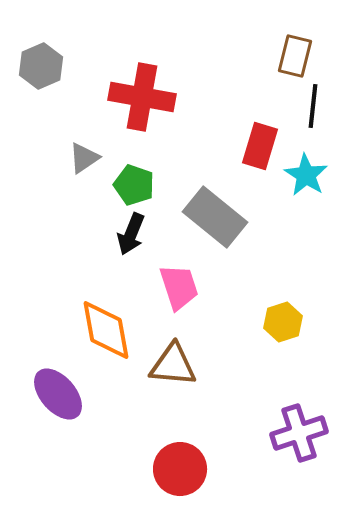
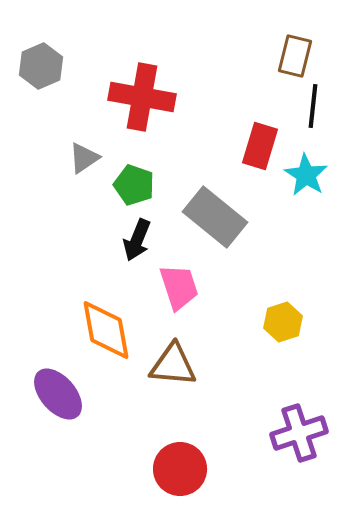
black arrow: moved 6 px right, 6 px down
